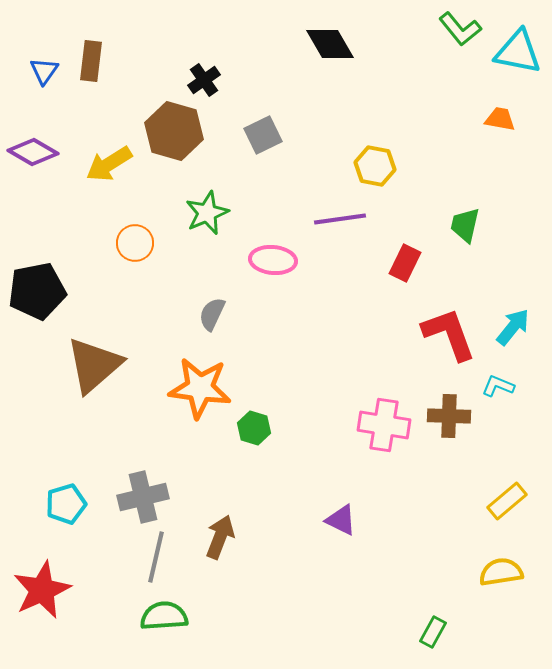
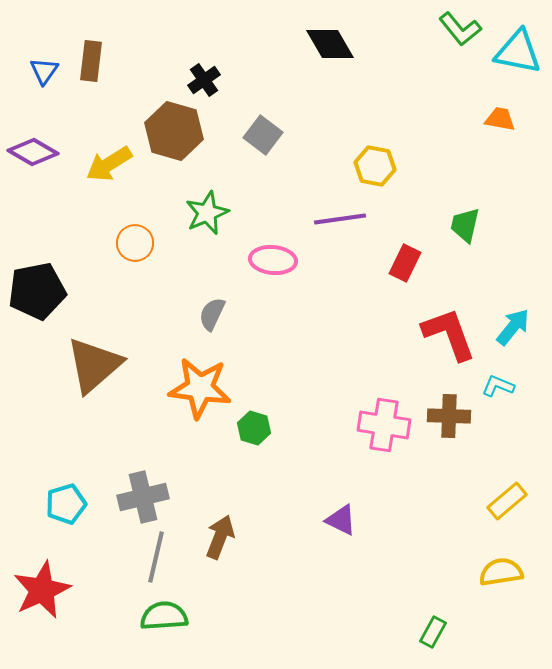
gray square: rotated 27 degrees counterclockwise
